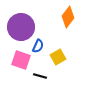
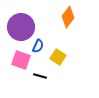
yellow square: rotated 28 degrees counterclockwise
